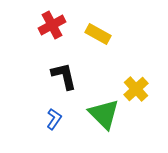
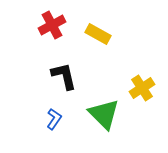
yellow cross: moved 6 px right, 1 px up; rotated 10 degrees clockwise
